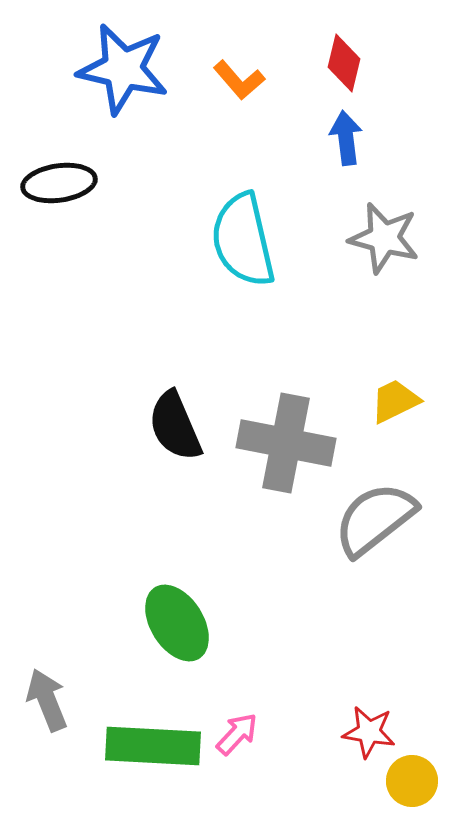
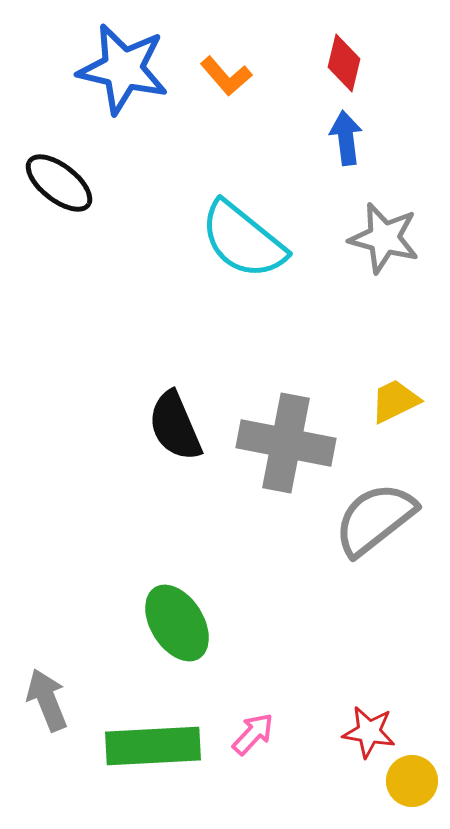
orange L-shape: moved 13 px left, 4 px up
black ellipse: rotated 46 degrees clockwise
cyan semicircle: rotated 38 degrees counterclockwise
pink arrow: moved 16 px right
green rectangle: rotated 6 degrees counterclockwise
